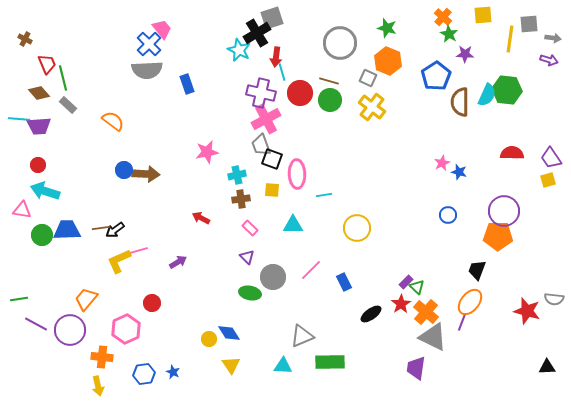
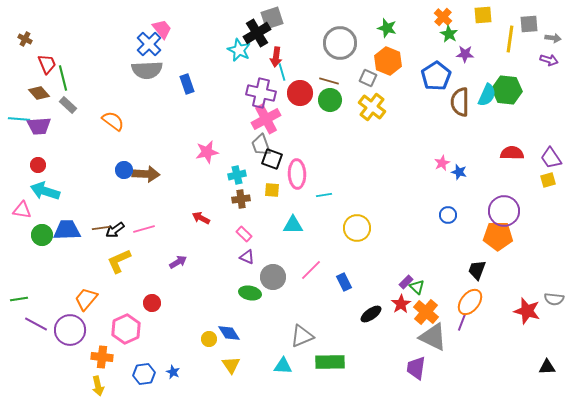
pink rectangle at (250, 228): moved 6 px left, 6 px down
pink line at (137, 251): moved 7 px right, 22 px up
purple triangle at (247, 257): rotated 21 degrees counterclockwise
